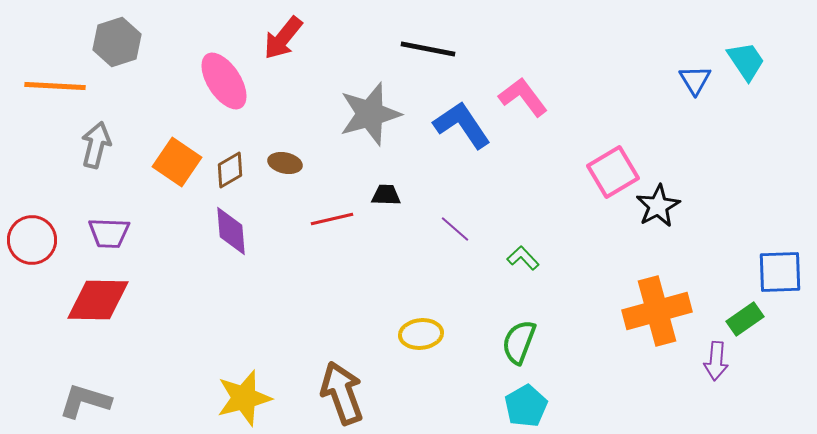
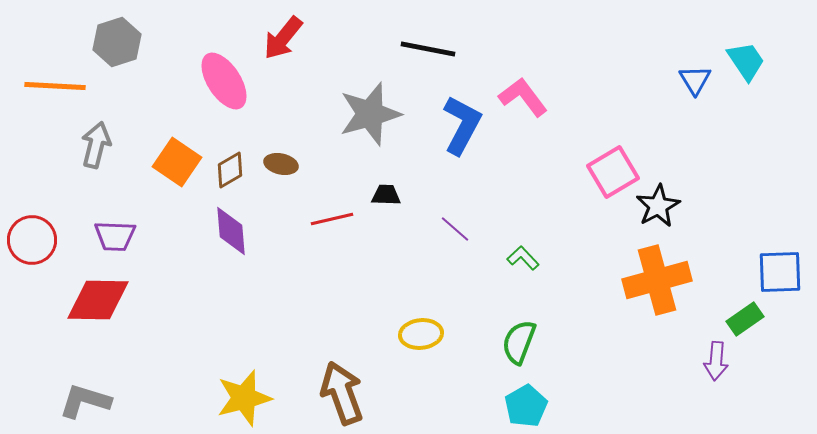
blue L-shape: rotated 62 degrees clockwise
brown ellipse: moved 4 px left, 1 px down
purple trapezoid: moved 6 px right, 3 px down
orange cross: moved 31 px up
